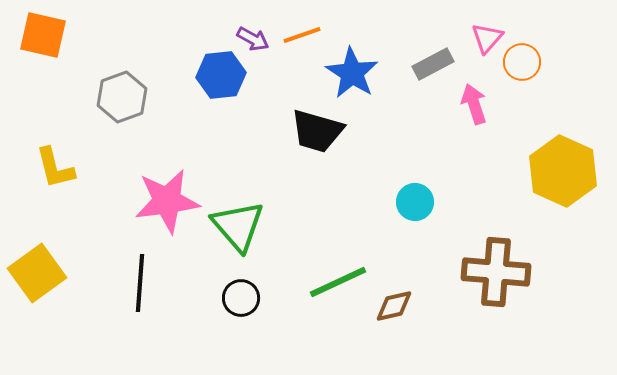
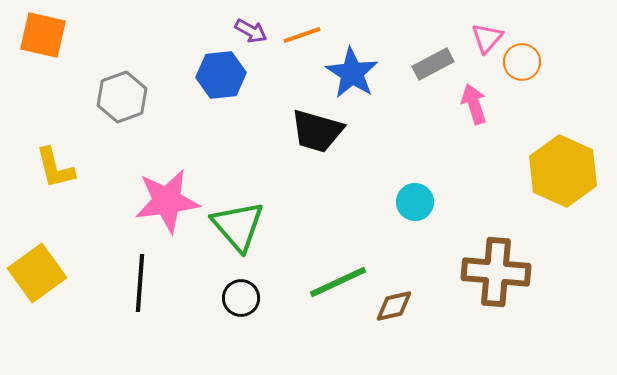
purple arrow: moved 2 px left, 8 px up
